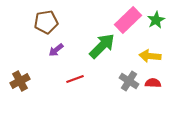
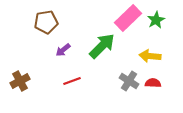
pink rectangle: moved 2 px up
purple arrow: moved 7 px right
red line: moved 3 px left, 2 px down
